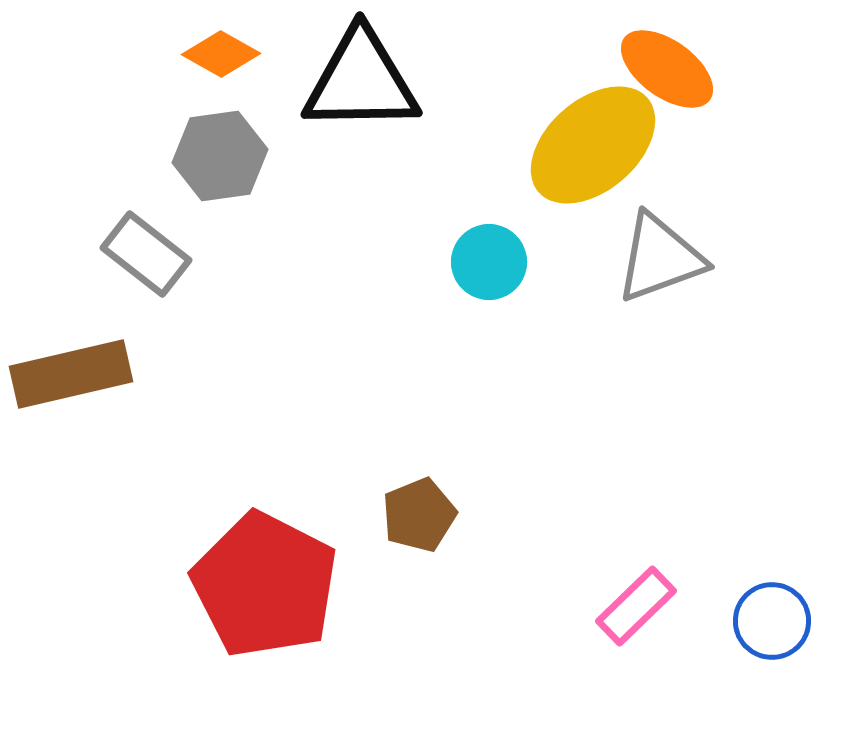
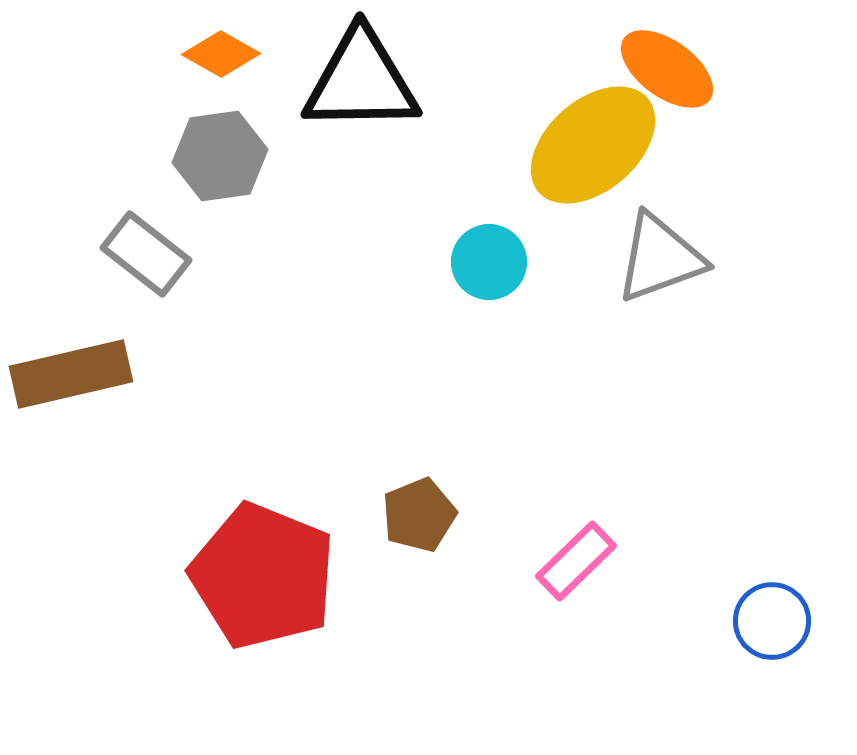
red pentagon: moved 2 px left, 9 px up; rotated 5 degrees counterclockwise
pink rectangle: moved 60 px left, 45 px up
